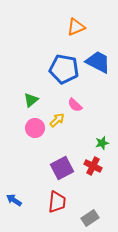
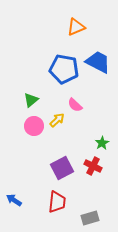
pink circle: moved 1 px left, 2 px up
green star: rotated 16 degrees counterclockwise
gray rectangle: rotated 18 degrees clockwise
